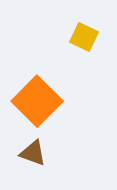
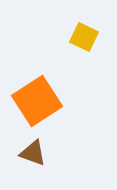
orange square: rotated 12 degrees clockwise
